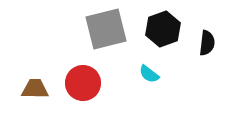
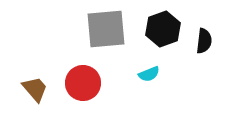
gray square: rotated 9 degrees clockwise
black semicircle: moved 3 px left, 2 px up
cyan semicircle: rotated 60 degrees counterclockwise
brown trapezoid: rotated 48 degrees clockwise
